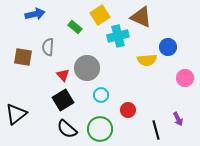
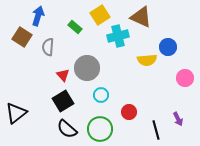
blue arrow: moved 3 px right, 2 px down; rotated 60 degrees counterclockwise
brown square: moved 1 px left, 20 px up; rotated 24 degrees clockwise
black square: moved 1 px down
red circle: moved 1 px right, 2 px down
black triangle: moved 1 px up
